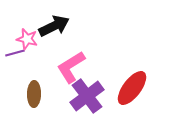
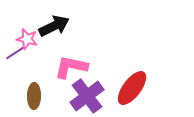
purple line: rotated 18 degrees counterclockwise
pink L-shape: rotated 44 degrees clockwise
brown ellipse: moved 2 px down
